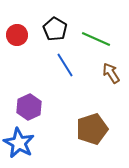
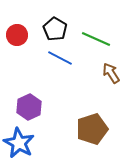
blue line: moved 5 px left, 7 px up; rotated 30 degrees counterclockwise
